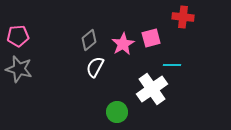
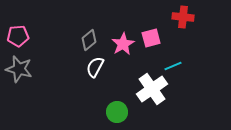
cyan line: moved 1 px right, 1 px down; rotated 24 degrees counterclockwise
